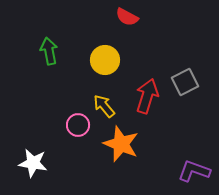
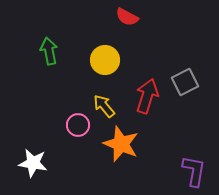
purple L-shape: rotated 80 degrees clockwise
